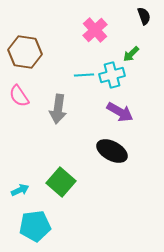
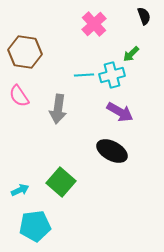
pink cross: moved 1 px left, 6 px up
